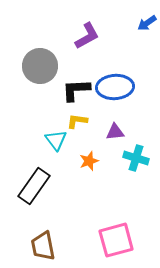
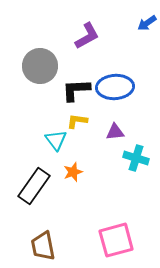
orange star: moved 16 px left, 11 px down
